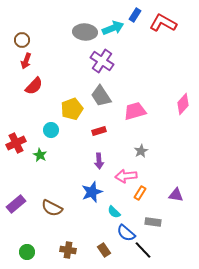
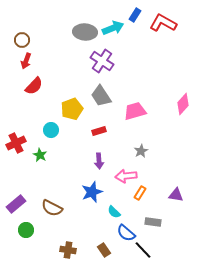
green circle: moved 1 px left, 22 px up
